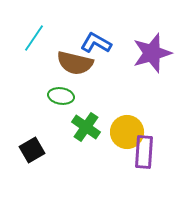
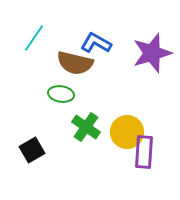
green ellipse: moved 2 px up
